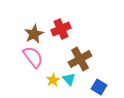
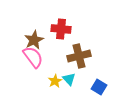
red cross: rotated 30 degrees clockwise
brown star: moved 6 px down
brown cross: moved 1 px left, 3 px up; rotated 15 degrees clockwise
yellow star: moved 2 px right, 1 px down
